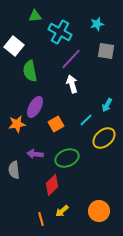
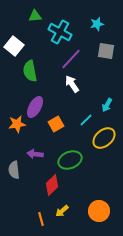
white arrow: rotated 18 degrees counterclockwise
green ellipse: moved 3 px right, 2 px down
